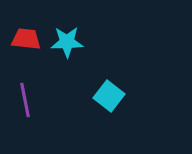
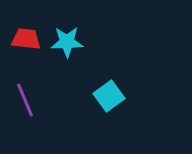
cyan square: rotated 16 degrees clockwise
purple line: rotated 12 degrees counterclockwise
